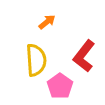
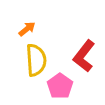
orange arrow: moved 20 px left, 7 px down
